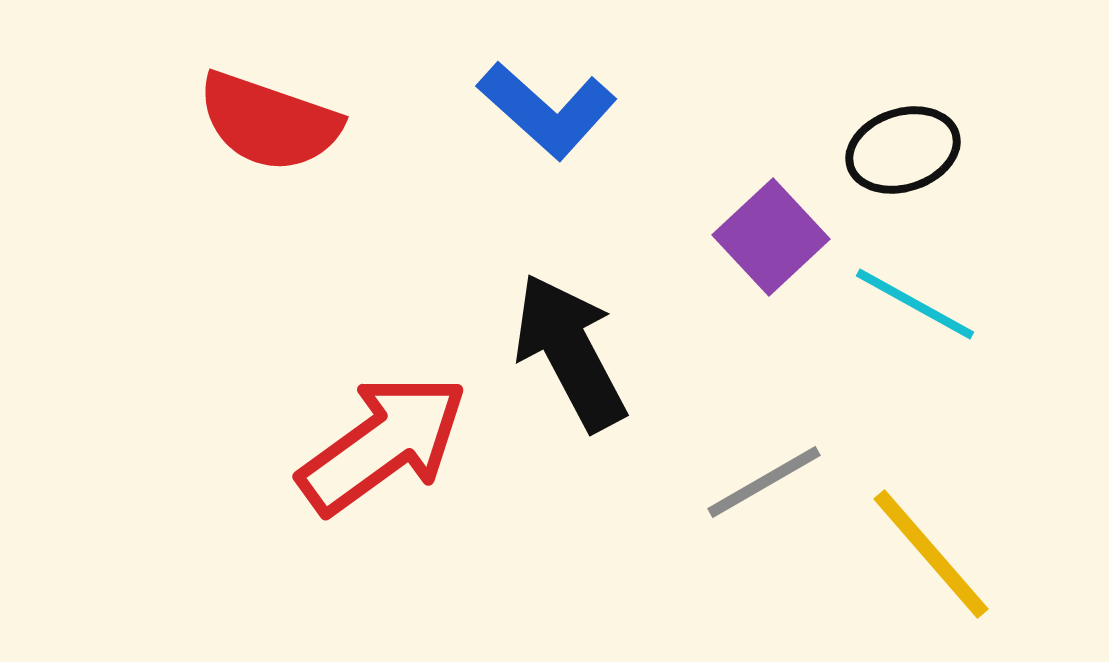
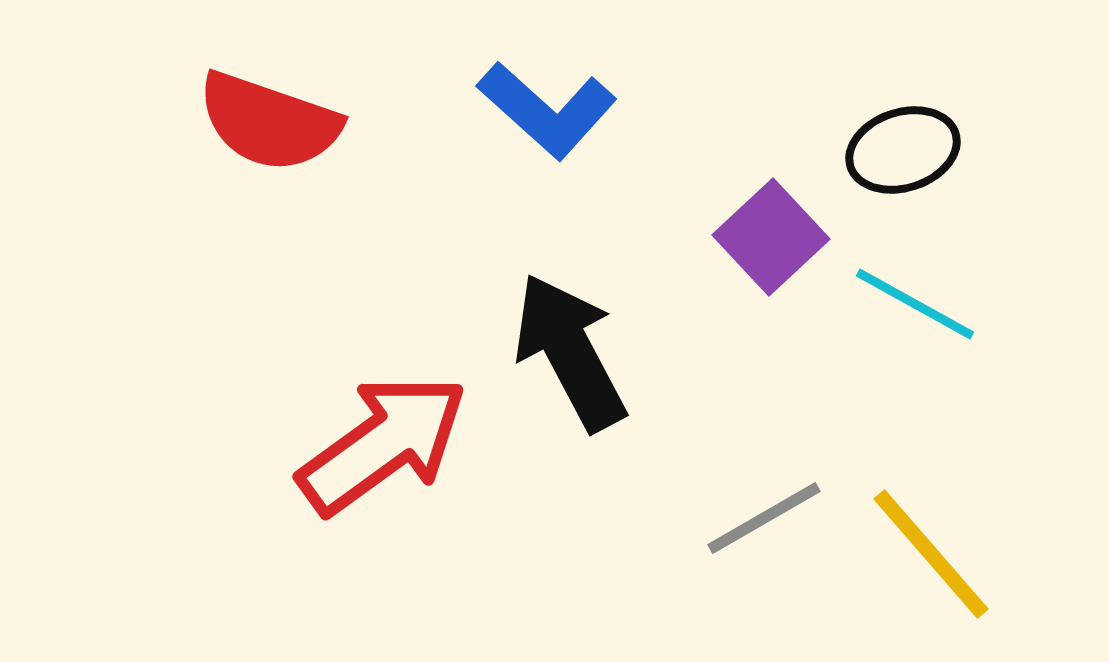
gray line: moved 36 px down
